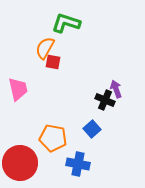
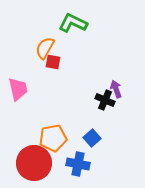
green L-shape: moved 7 px right; rotated 8 degrees clockwise
blue square: moved 9 px down
orange pentagon: rotated 20 degrees counterclockwise
red circle: moved 14 px right
